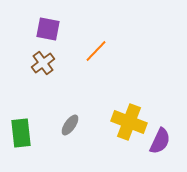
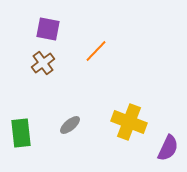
gray ellipse: rotated 15 degrees clockwise
purple semicircle: moved 8 px right, 7 px down
